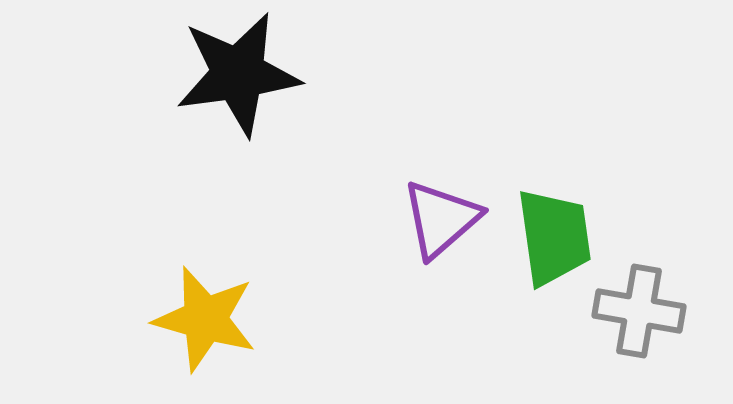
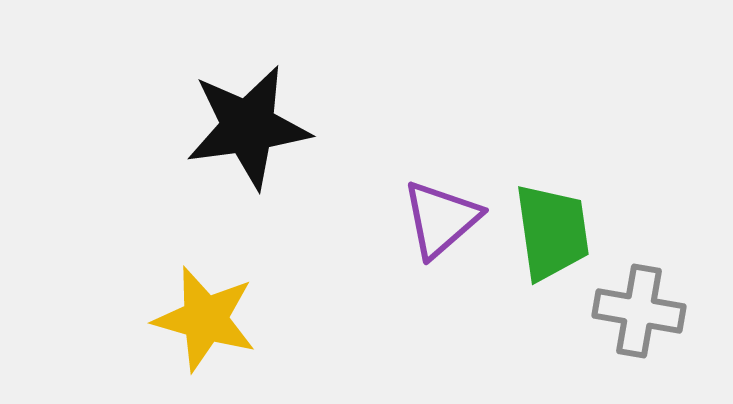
black star: moved 10 px right, 53 px down
green trapezoid: moved 2 px left, 5 px up
